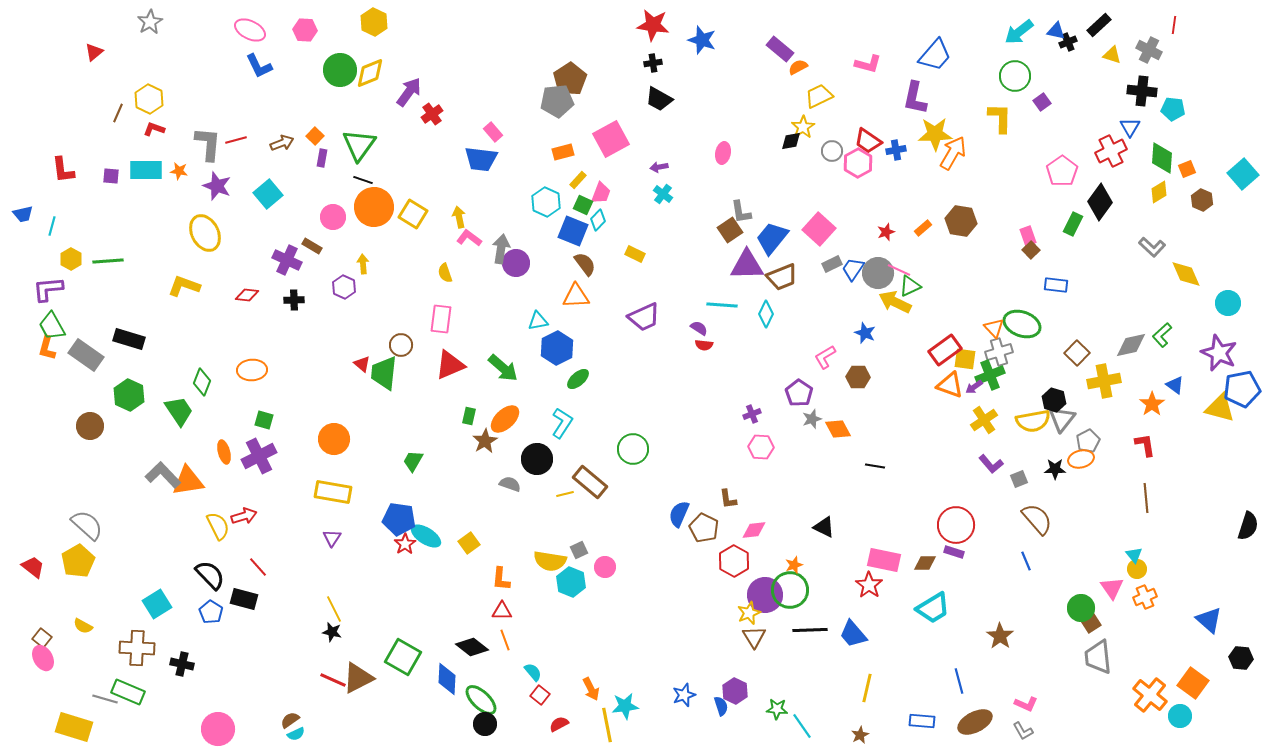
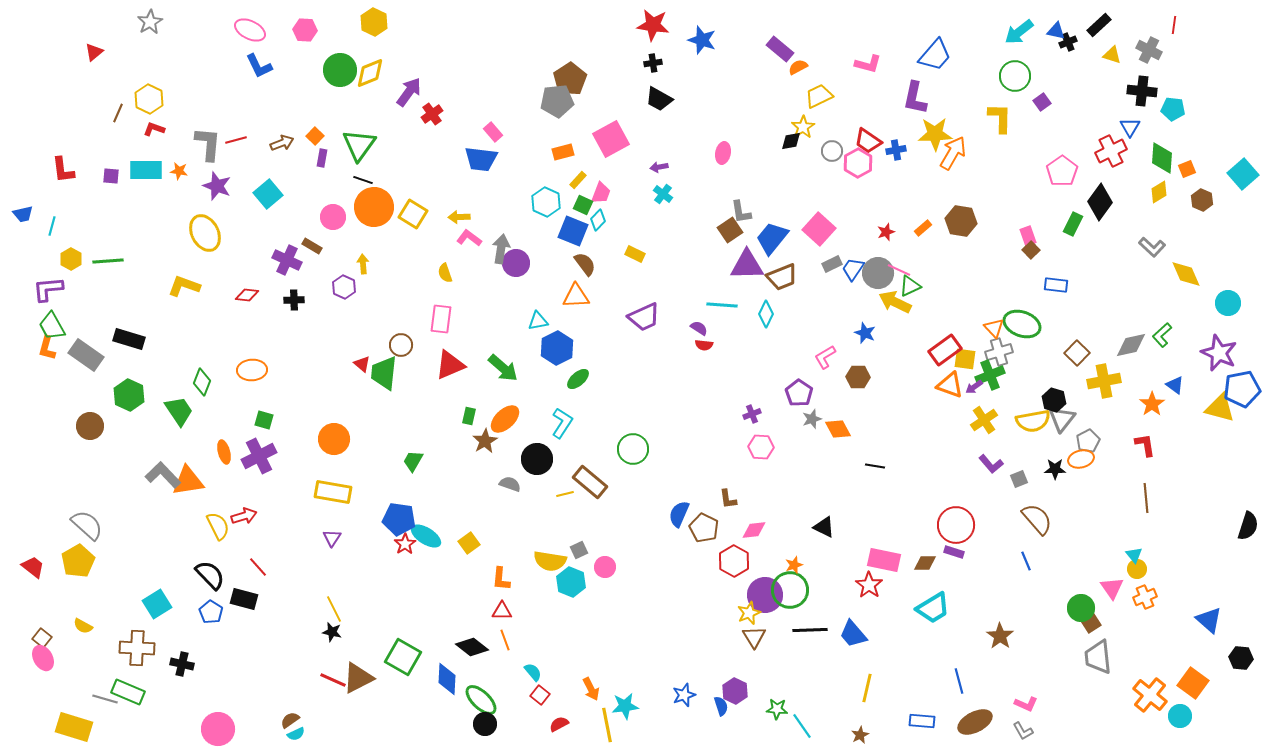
yellow arrow at (459, 217): rotated 80 degrees counterclockwise
